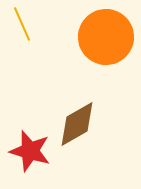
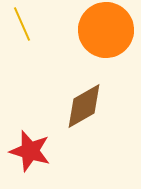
orange circle: moved 7 px up
brown diamond: moved 7 px right, 18 px up
